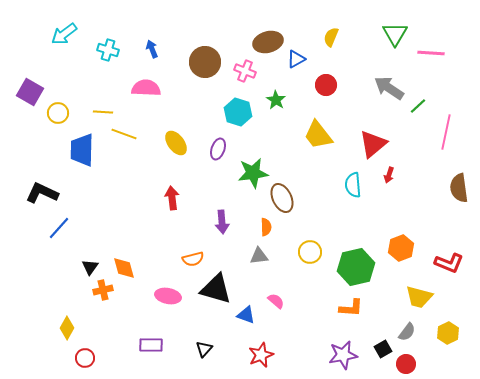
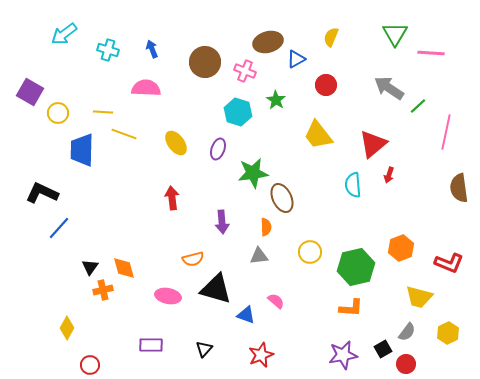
red circle at (85, 358): moved 5 px right, 7 px down
